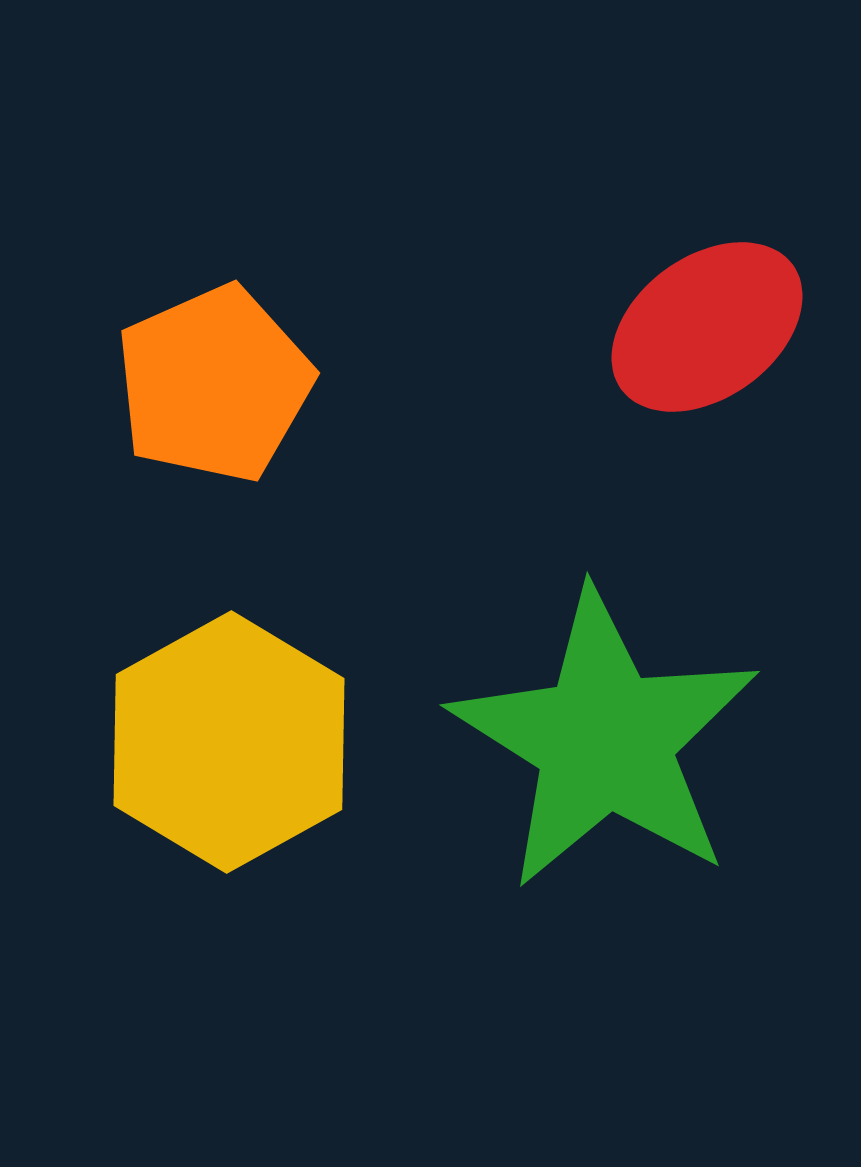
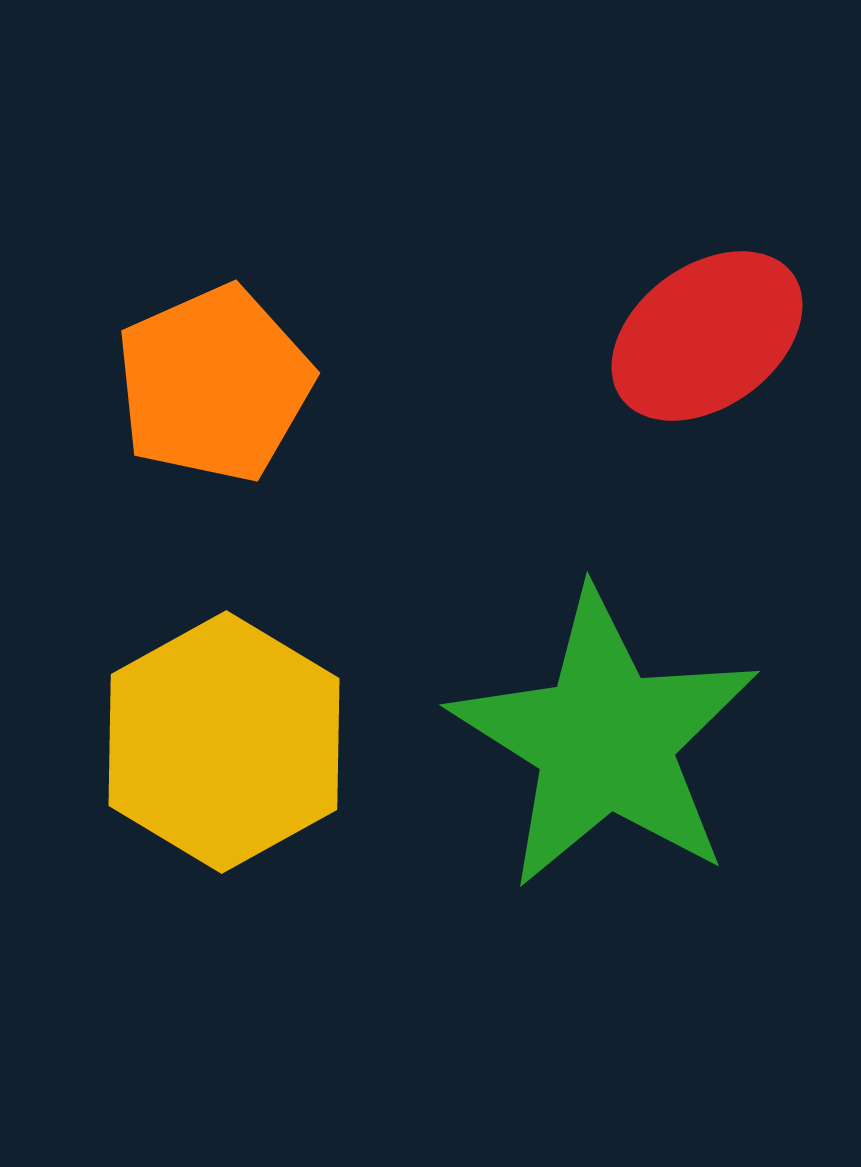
red ellipse: moved 9 px down
yellow hexagon: moved 5 px left
